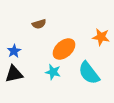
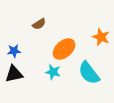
brown semicircle: rotated 16 degrees counterclockwise
orange star: rotated 12 degrees clockwise
blue star: rotated 24 degrees clockwise
